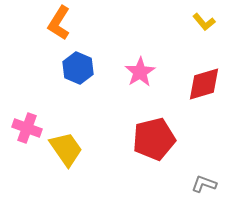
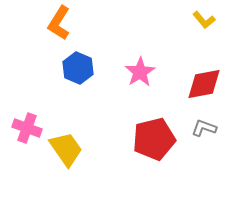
yellow L-shape: moved 2 px up
red diamond: rotated 6 degrees clockwise
gray L-shape: moved 56 px up
